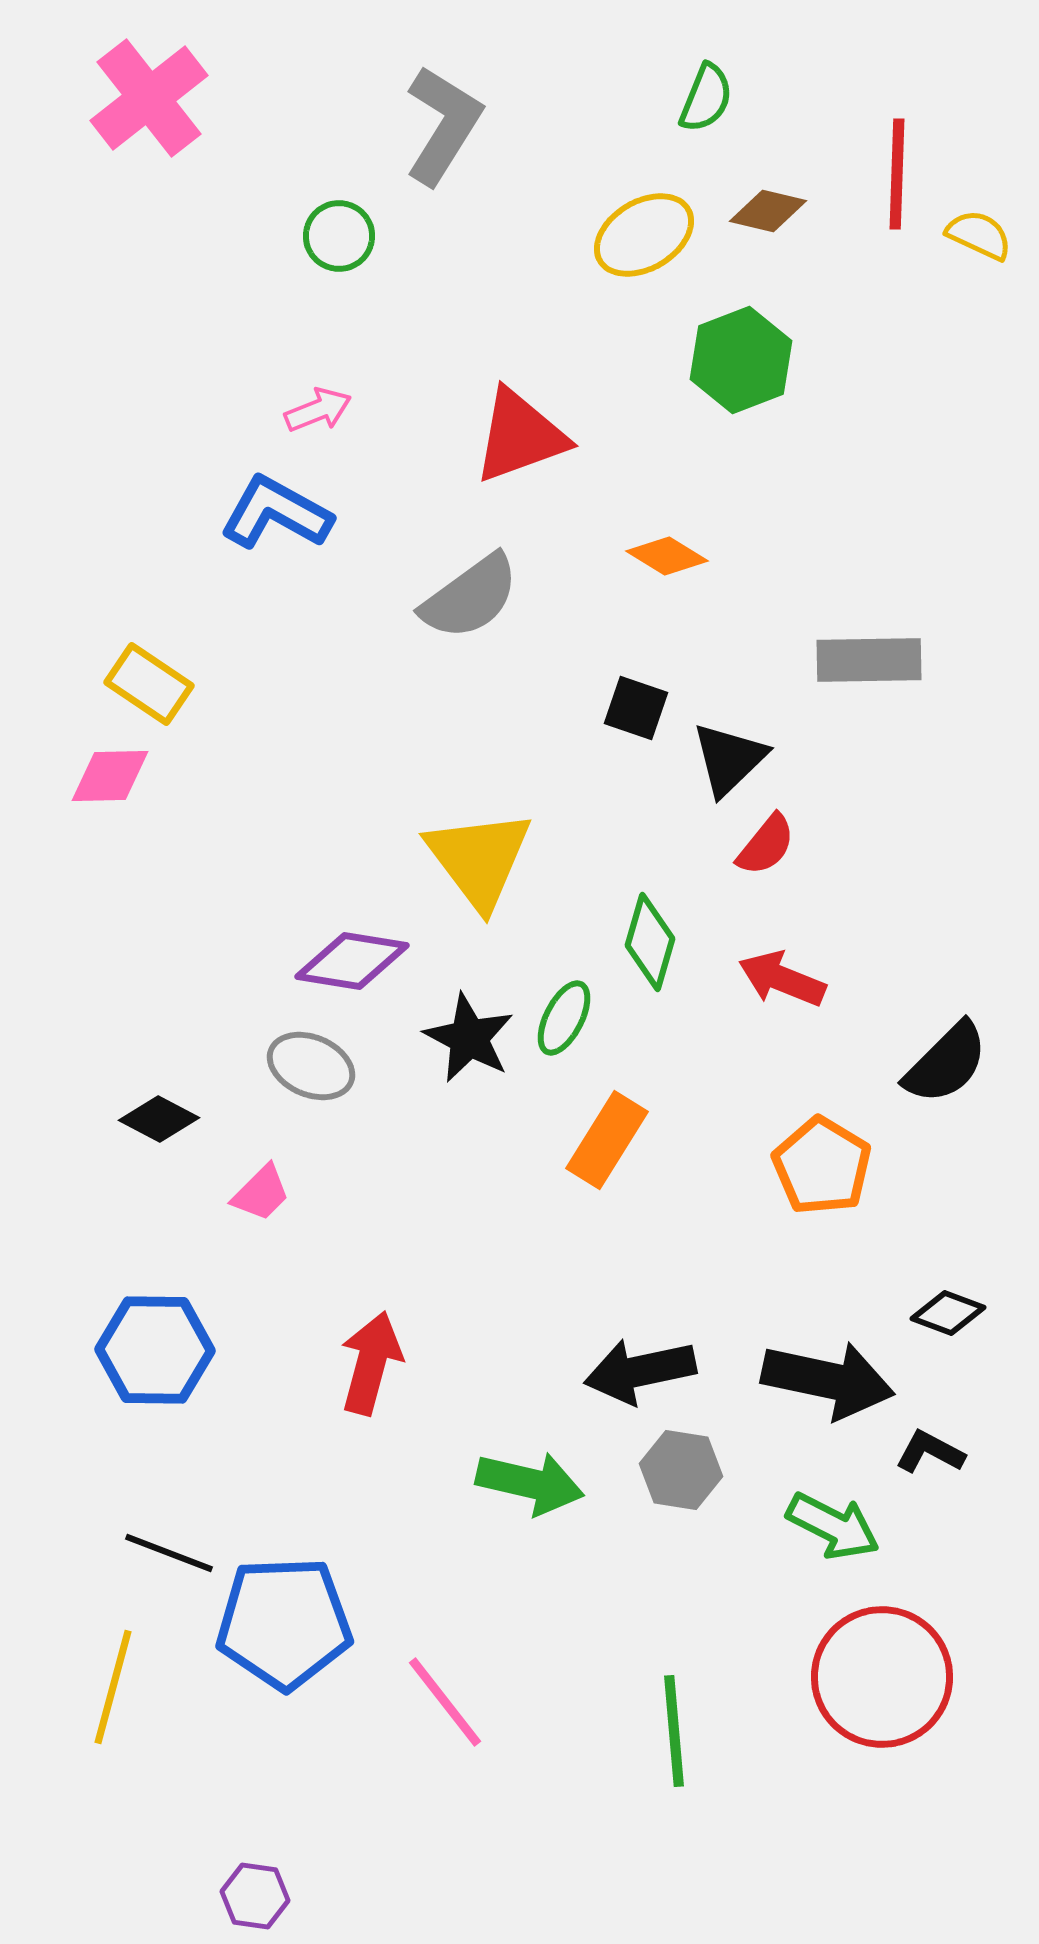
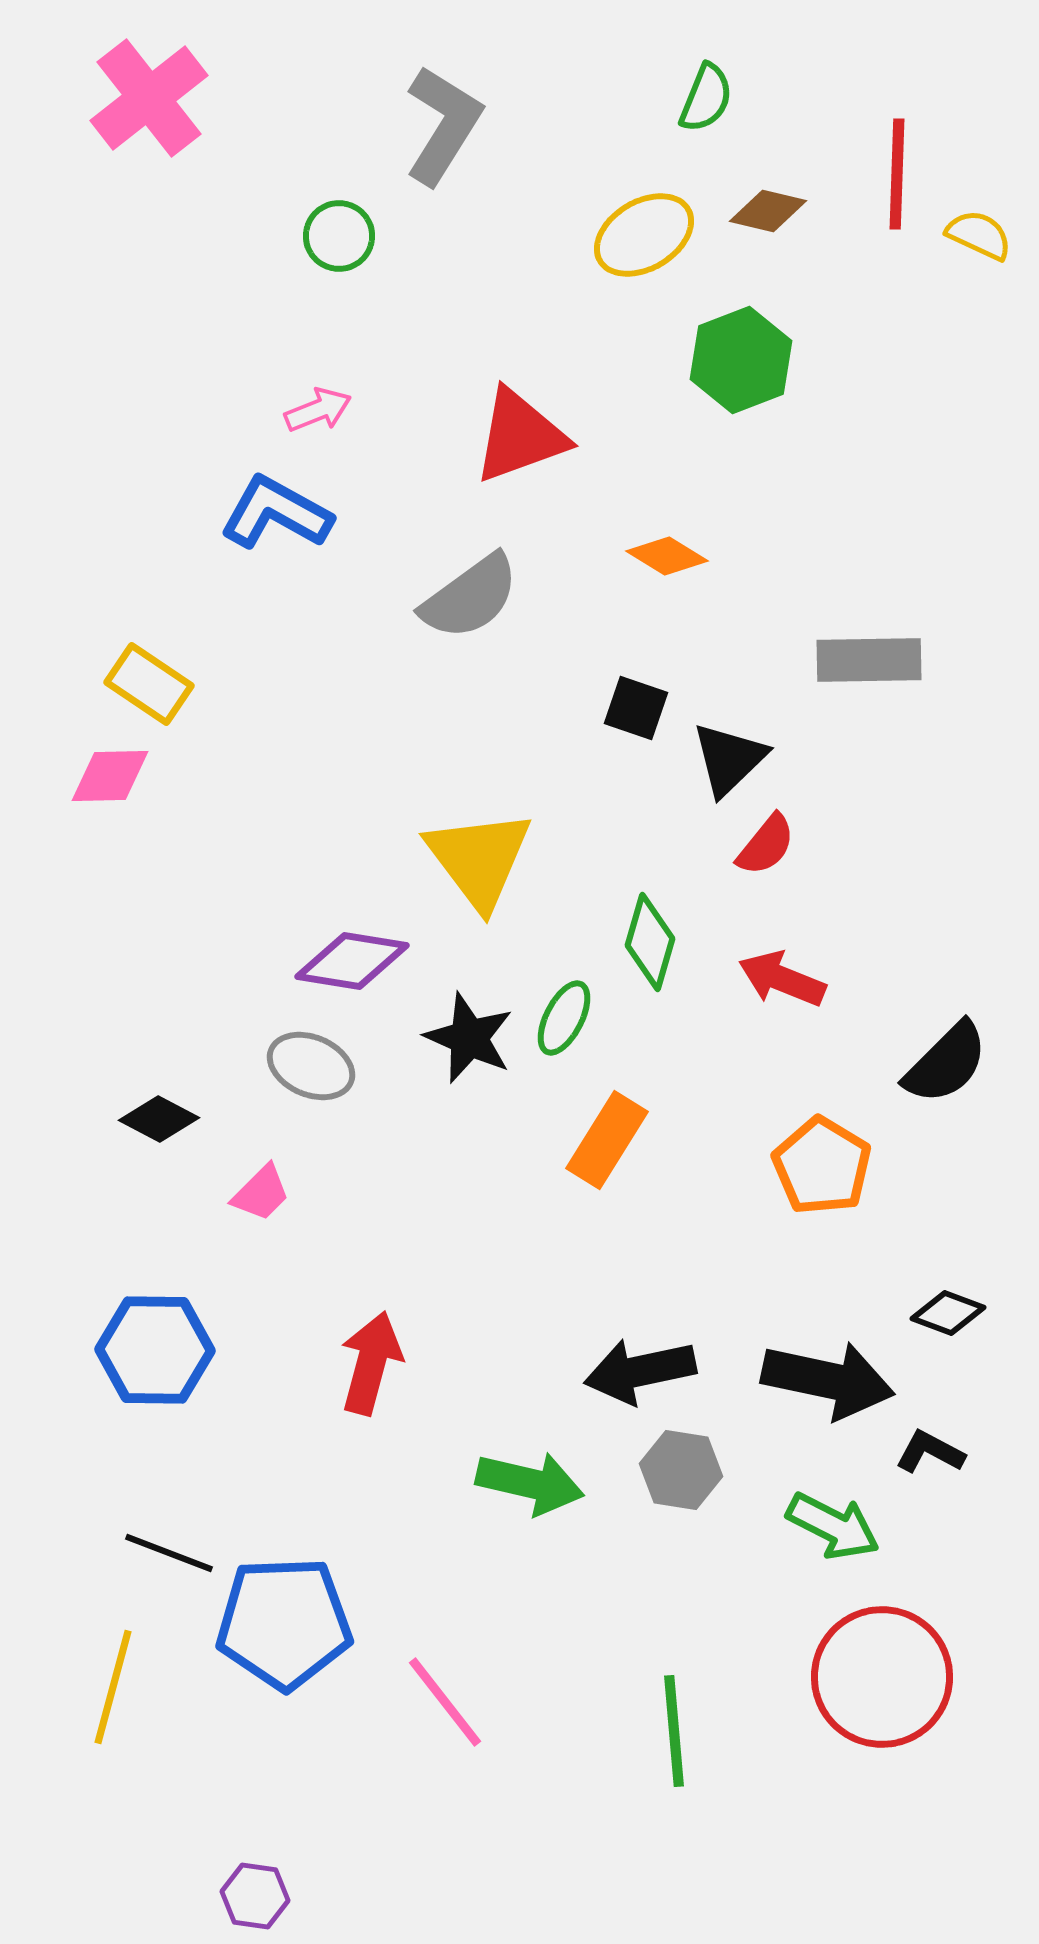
black star at (469, 1038): rotated 4 degrees counterclockwise
